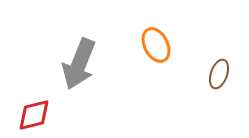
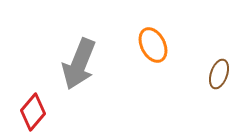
orange ellipse: moved 3 px left
red diamond: moved 1 px left, 3 px up; rotated 36 degrees counterclockwise
